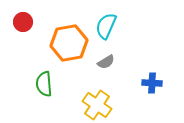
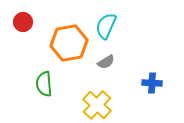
yellow cross: rotated 8 degrees clockwise
